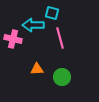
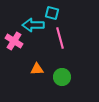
pink cross: moved 1 px right, 2 px down; rotated 18 degrees clockwise
